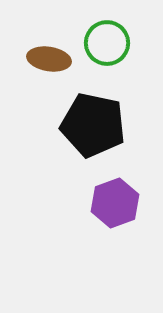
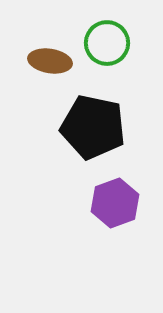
brown ellipse: moved 1 px right, 2 px down
black pentagon: moved 2 px down
